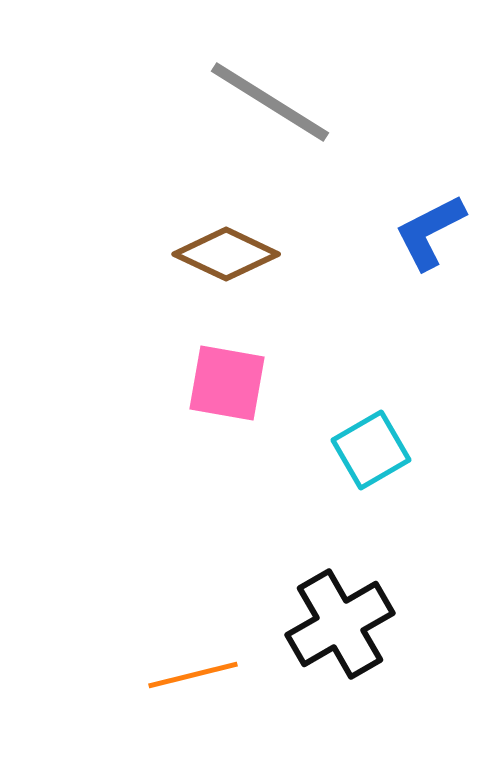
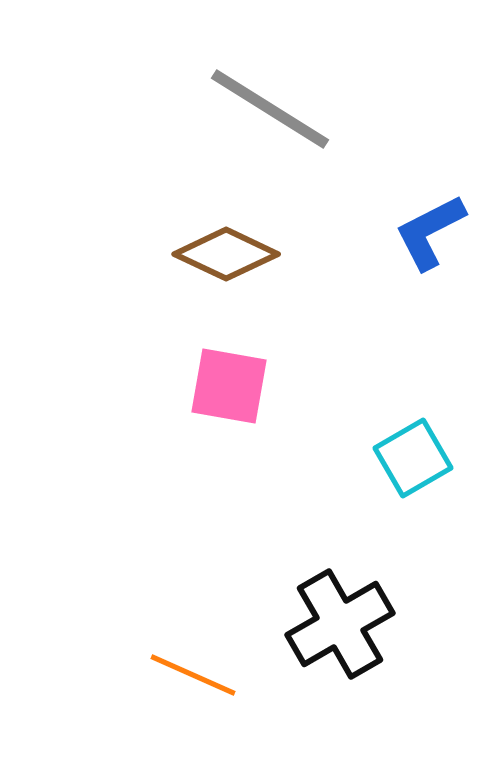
gray line: moved 7 px down
pink square: moved 2 px right, 3 px down
cyan square: moved 42 px right, 8 px down
orange line: rotated 38 degrees clockwise
